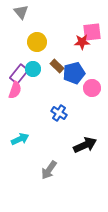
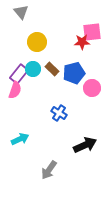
brown rectangle: moved 5 px left, 3 px down
